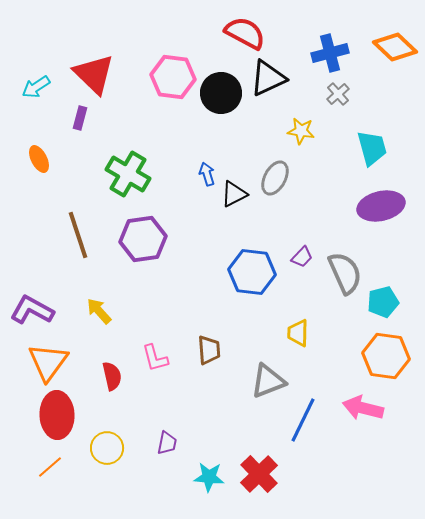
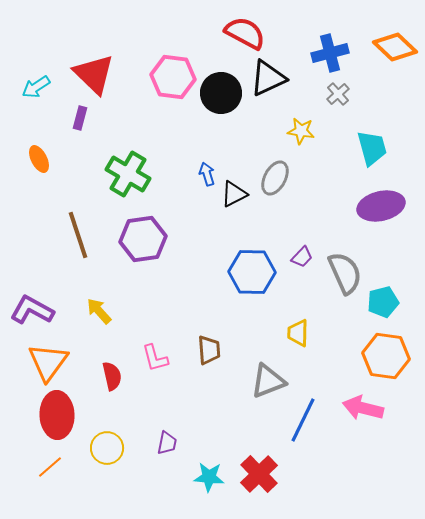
blue hexagon at (252, 272): rotated 6 degrees counterclockwise
